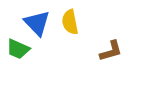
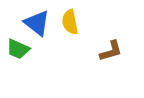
blue triangle: rotated 8 degrees counterclockwise
